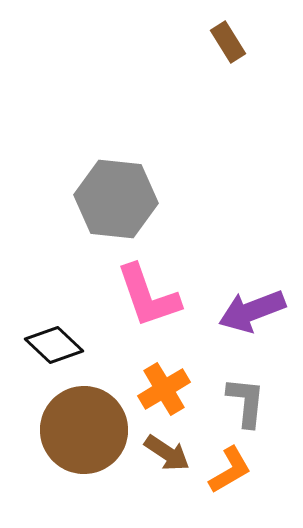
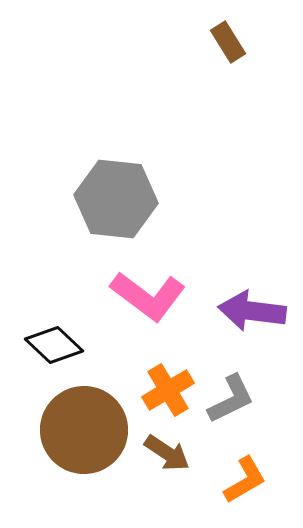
pink L-shape: rotated 34 degrees counterclockwise
purple arrow: rotated 28 degrees clockwise
orange cross: moved 4 px right, 1 px down
gray L-shape: moved 15 px left, 3 px up; rotated 58 degrees clockwise
orange L-shape: moved 15 px right, 10 px down
